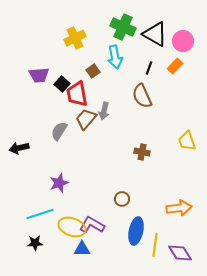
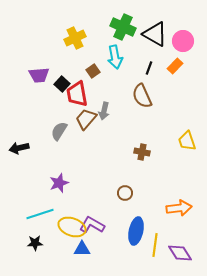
brown circle: moved 3 px right, 6 px up
